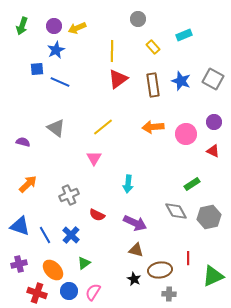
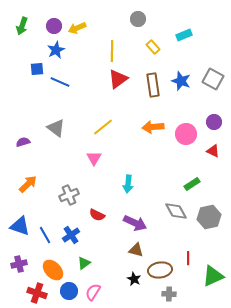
purple semicircle at (23, 142): rotated 32 degrees counterclockwise
blue cross at (71, 235): rotated 12 degrees clockwise
